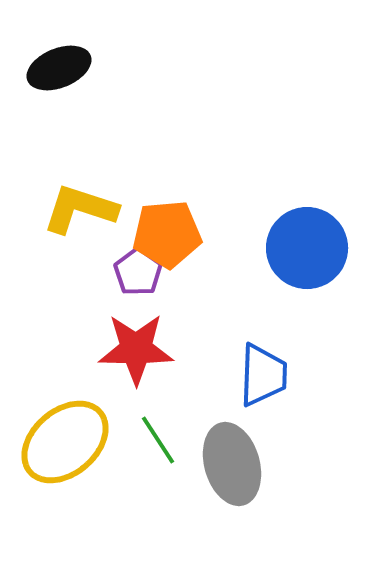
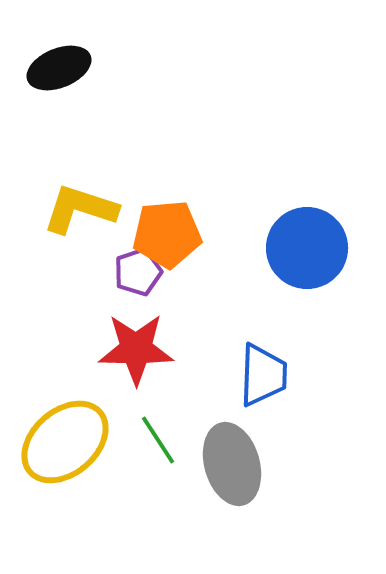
purple pentagon: rotated 18 degrees clockwise
